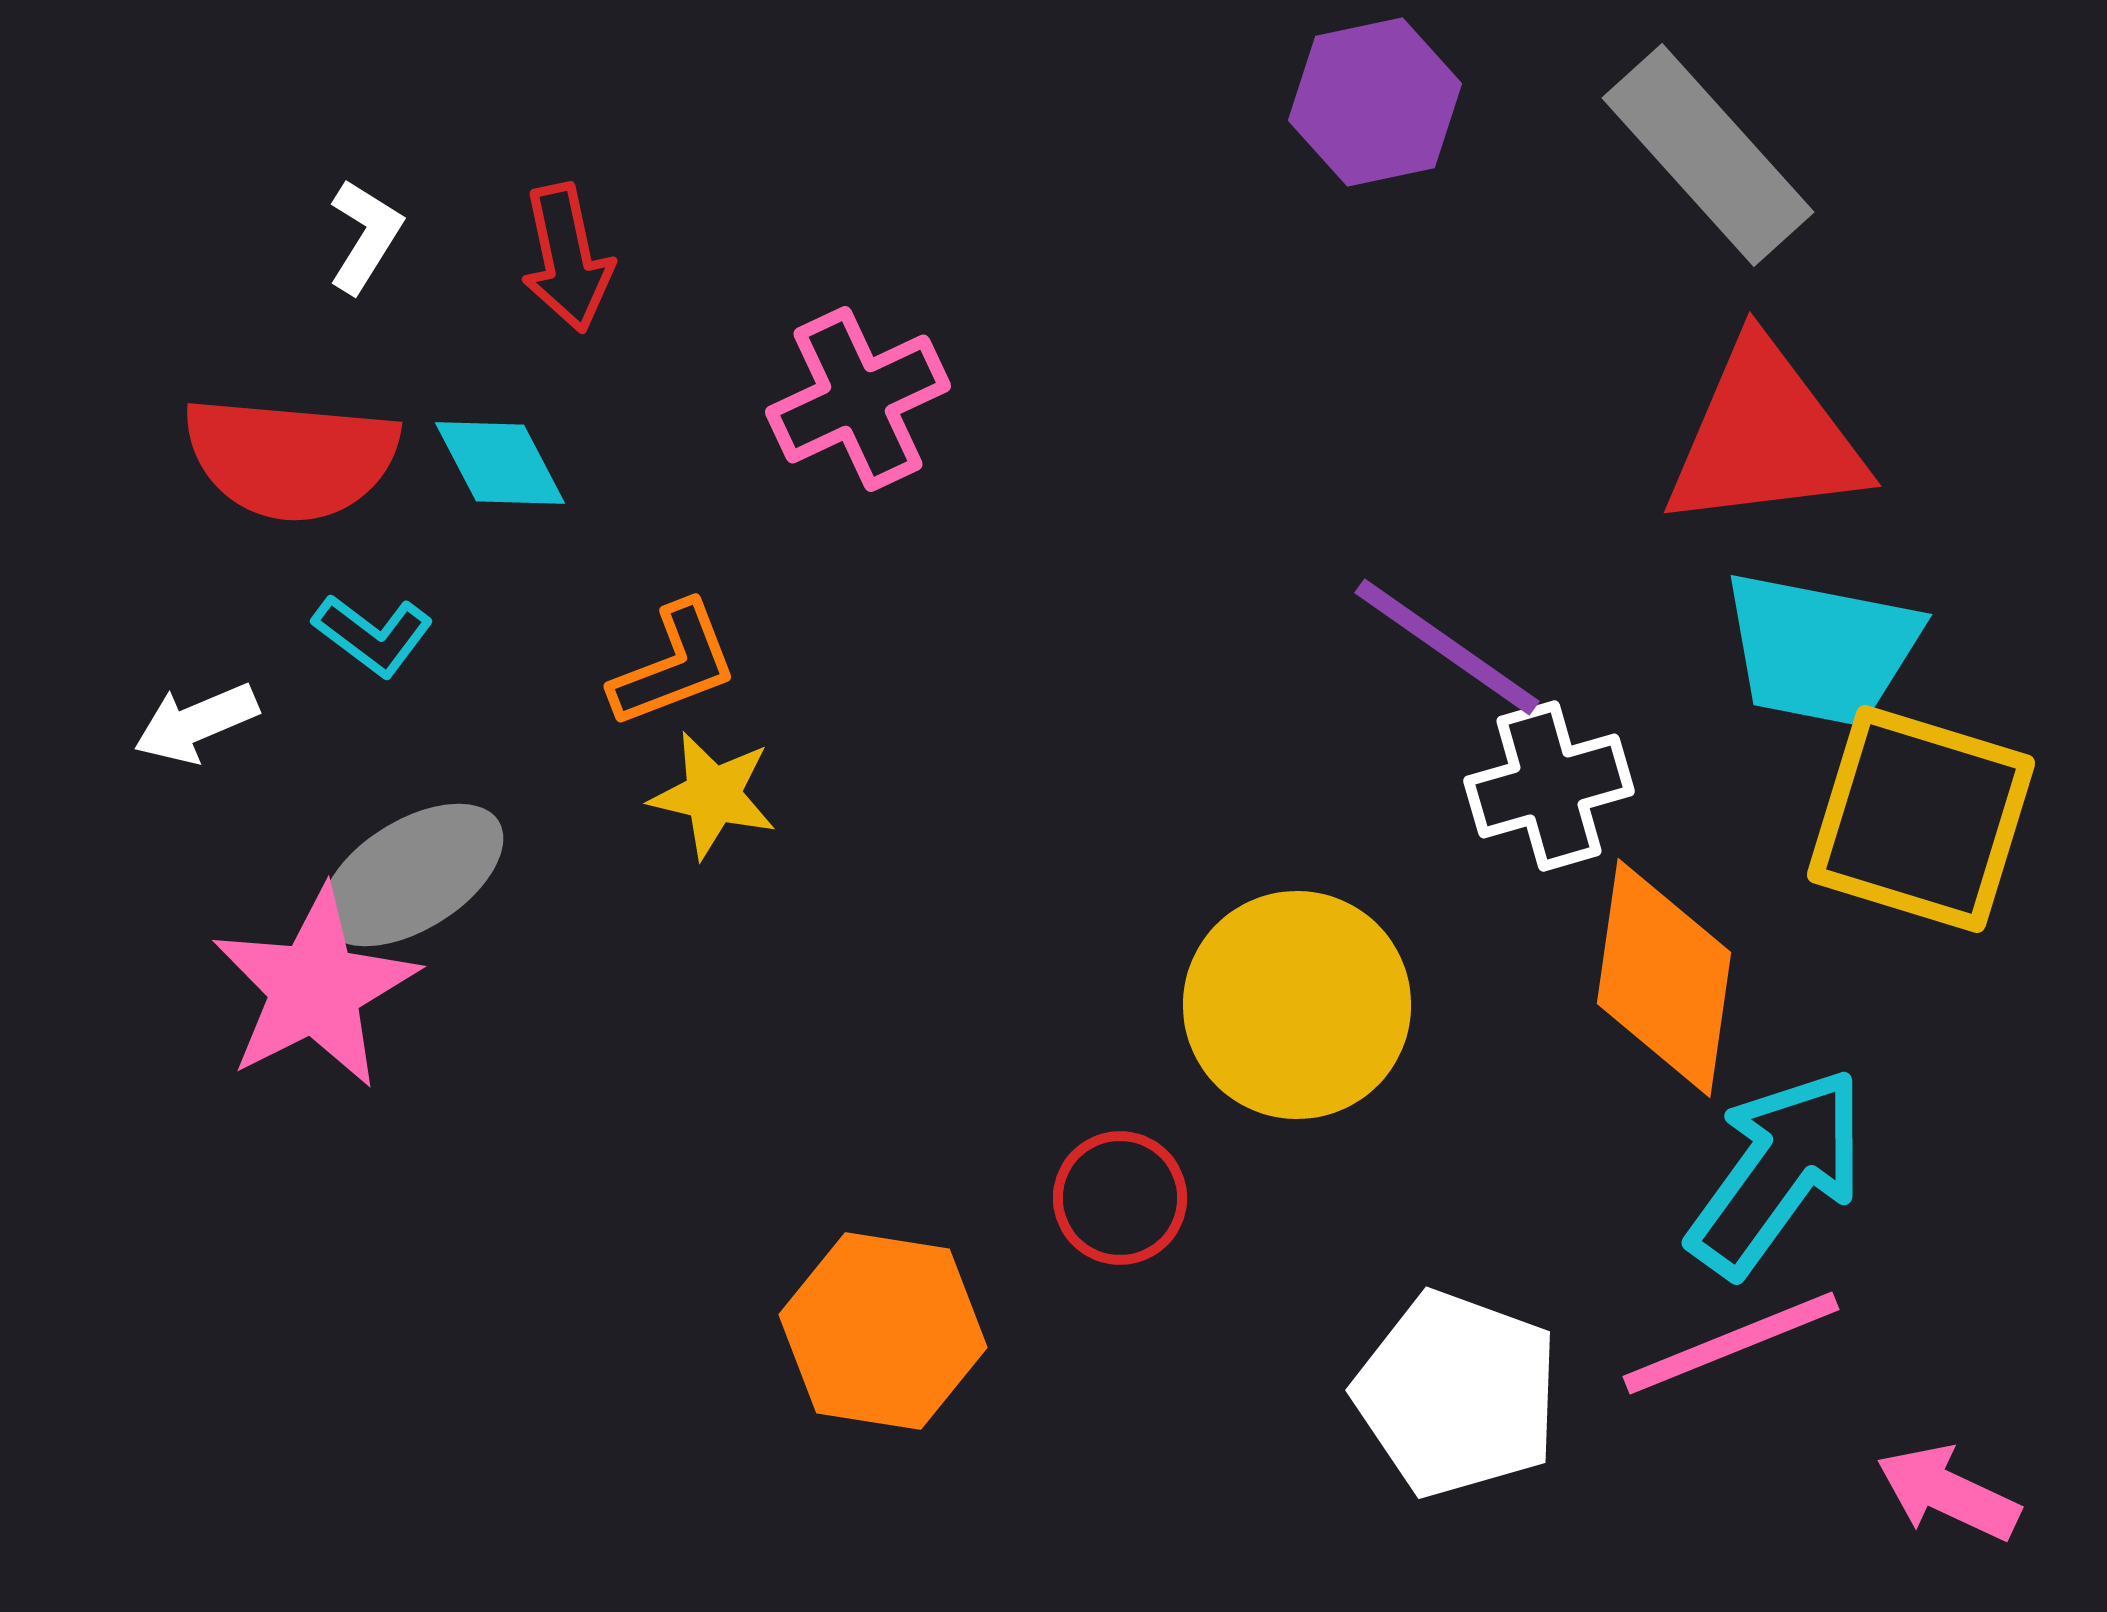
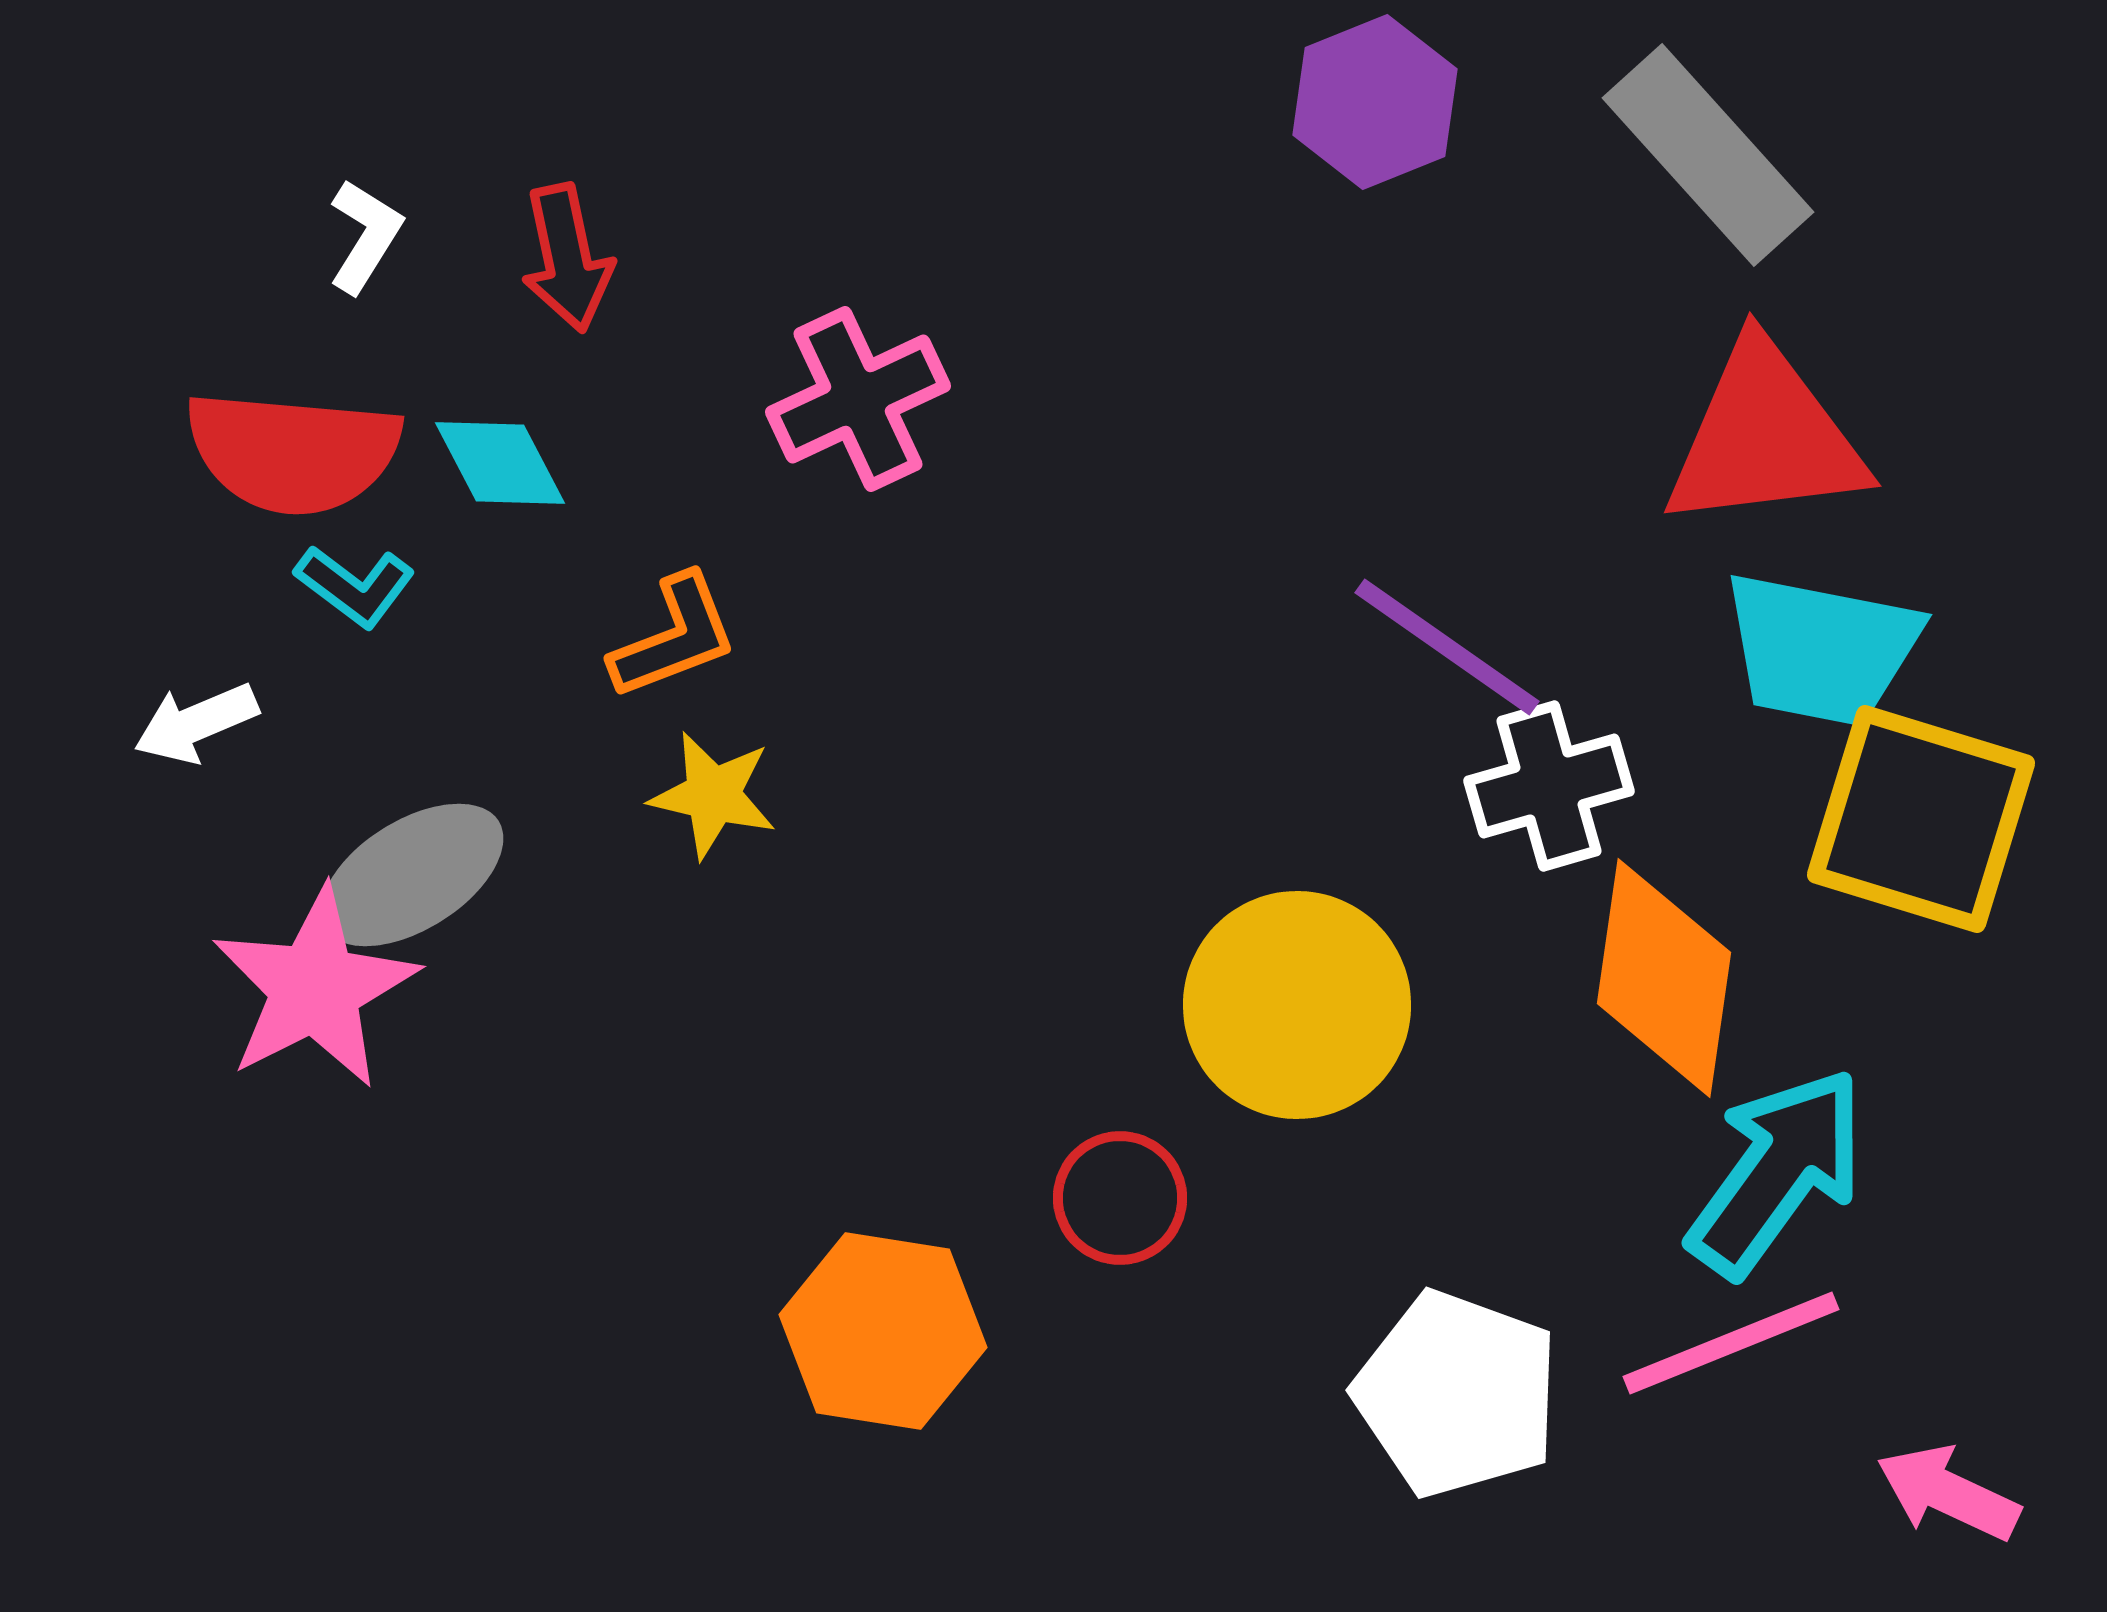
purple hexagon: rotated 10 degrees counterclockwise
red semicircle: moved 2 px right, 6 px up
cyan L-shape: moved 18 px left, 49 px up
orange L-shape: moved 28 px up
